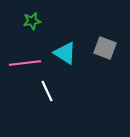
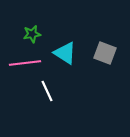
green star: moved 13 px down
gray square: moved 5 px down
